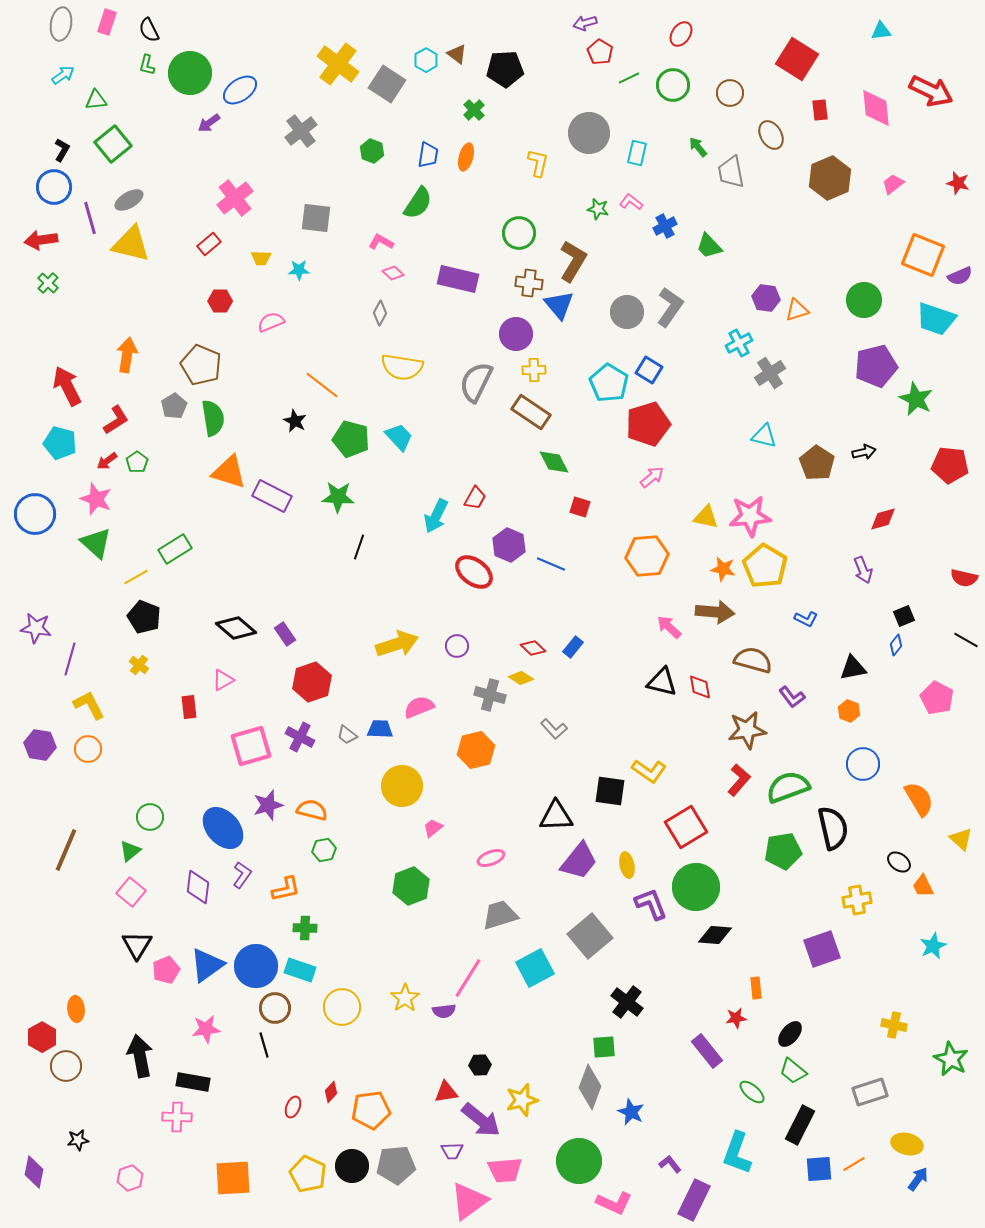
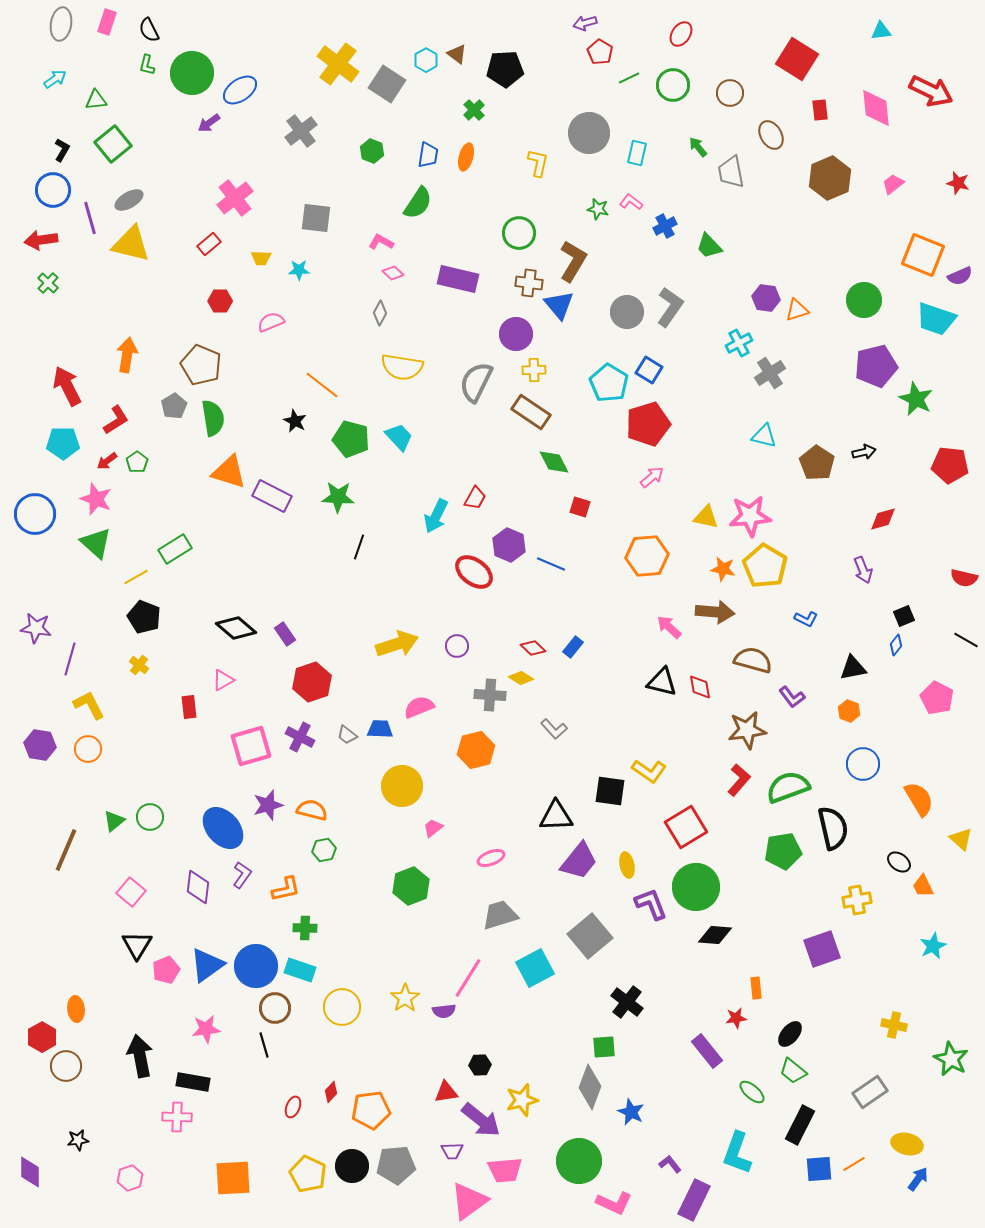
green circle at (190, 73): moved 2 px right
cyan arrow at (63, 75): moved 8 px left, 4 px down
blue circle at (54, 187): moved 1 px left, 3 px down
cyan pentagon at (60, 443): moved 3 px right; rotated 16 degrees counterclockwise
gray cross at (490, 695): rotated 12 degrees counterclockwise
green triangle at (130, 851): moved 16 px left, 30 px up
gray rectangle at (870, 1092): rotated 16 degrees counterclockwise
purple diamond at (34, 1172): moved 4 px left; rotated 12 degrees counterclockwise
